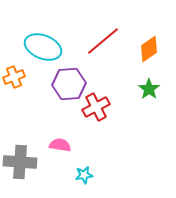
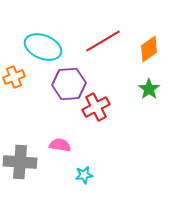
red line: rotated 9 degrees clockwise
